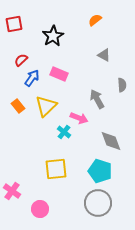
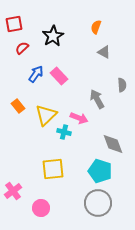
orange semicircle: moved 1 px right, 7 px down; rotated 32 degrees counterclockwise
gray triangle: moved 3 px up
red semicircle: moved 1 px right, 12 px up
pink rectangle: moved 2 px down; rotated 24 degrees clockwise
blue arrow: moved 4 px right, 4 px up
yellow triangle: moved 9 px down
cyan cross: rotated 24 degrees counterclockwise
gray diamond: moved 2 px right, 3 px down
yellow square: moved 3 px left
pink cross: moved 1 px right; rotated 18 degrees clockwise
pink circle: moved 1 px right, 1 px up
